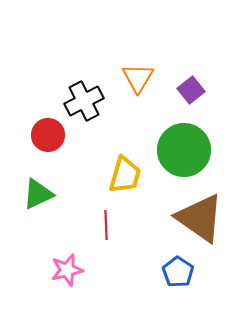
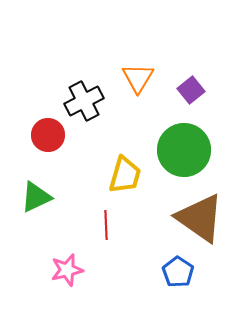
green triangle: moved 2 px left, 3 px down
